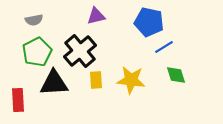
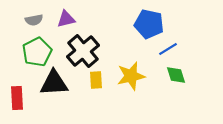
purple triangle: moved 30 px left, 3 px down
blue pentagon: moved 2 px down
blue line: moved 4 px right, 2 px down
black cross: moved 3 px right
yellow star: moved 4 px up; rotated 20 degrees counterclockwise
red rectangle: moved 1 px left, 2 px up
